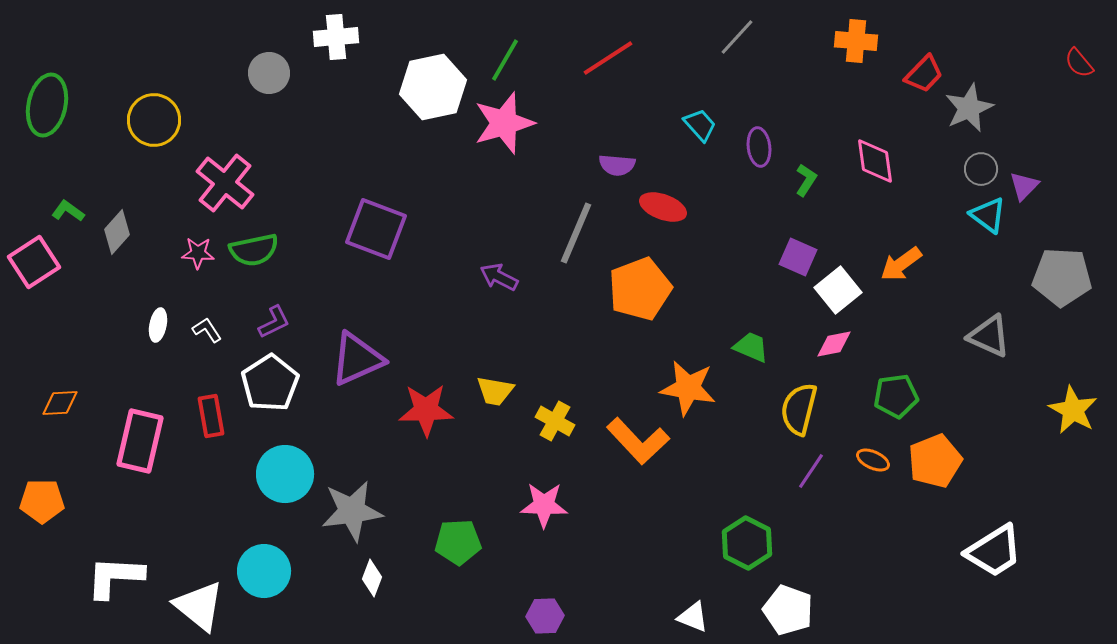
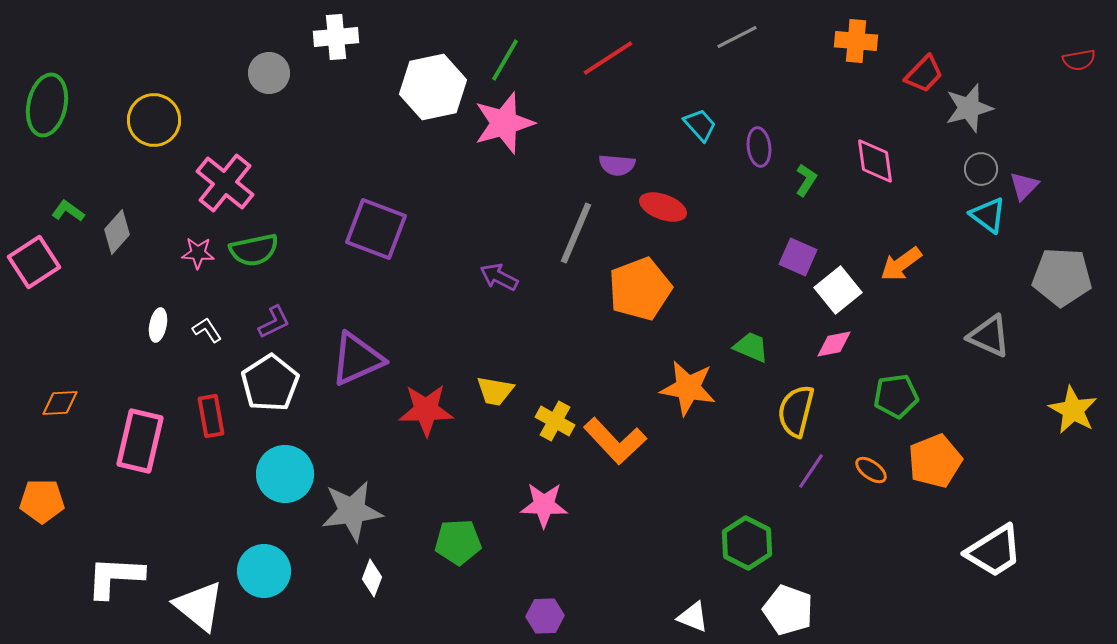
gray line at (737, 37): rotated 21 degrees clockwise
red semicircle at (1079, 63): moved 3 px up; rotated 60 degrees counterclockwise
gray star at (969, 108): rotated 9 degrees clockwise
yellow semicircle at (799, 409): moved 3 px left, 2 px down
orange L-shape at (638, 441): moved 23 px left
orange ellipse at (873, 460): moved 2 px left, 10 px down; rotated 12 degrees clockwise
